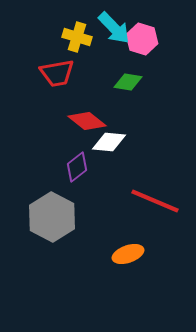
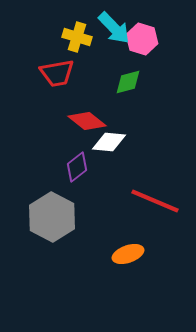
green diamond: rotated 24 degrees counterclockwise
